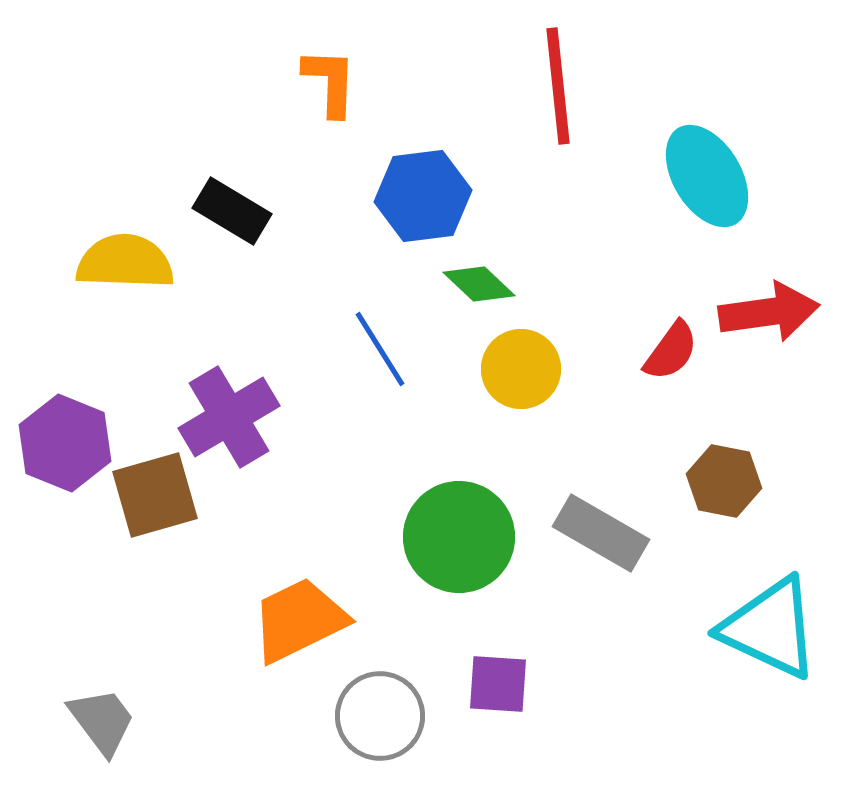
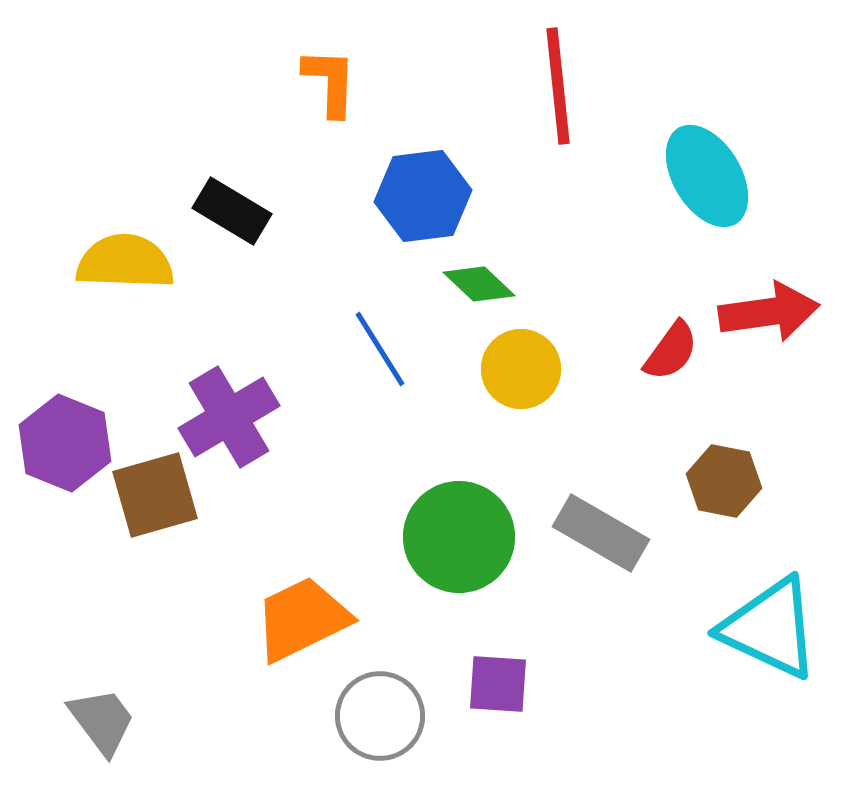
orange trapezoid: moved 3 px right, 1 px up
